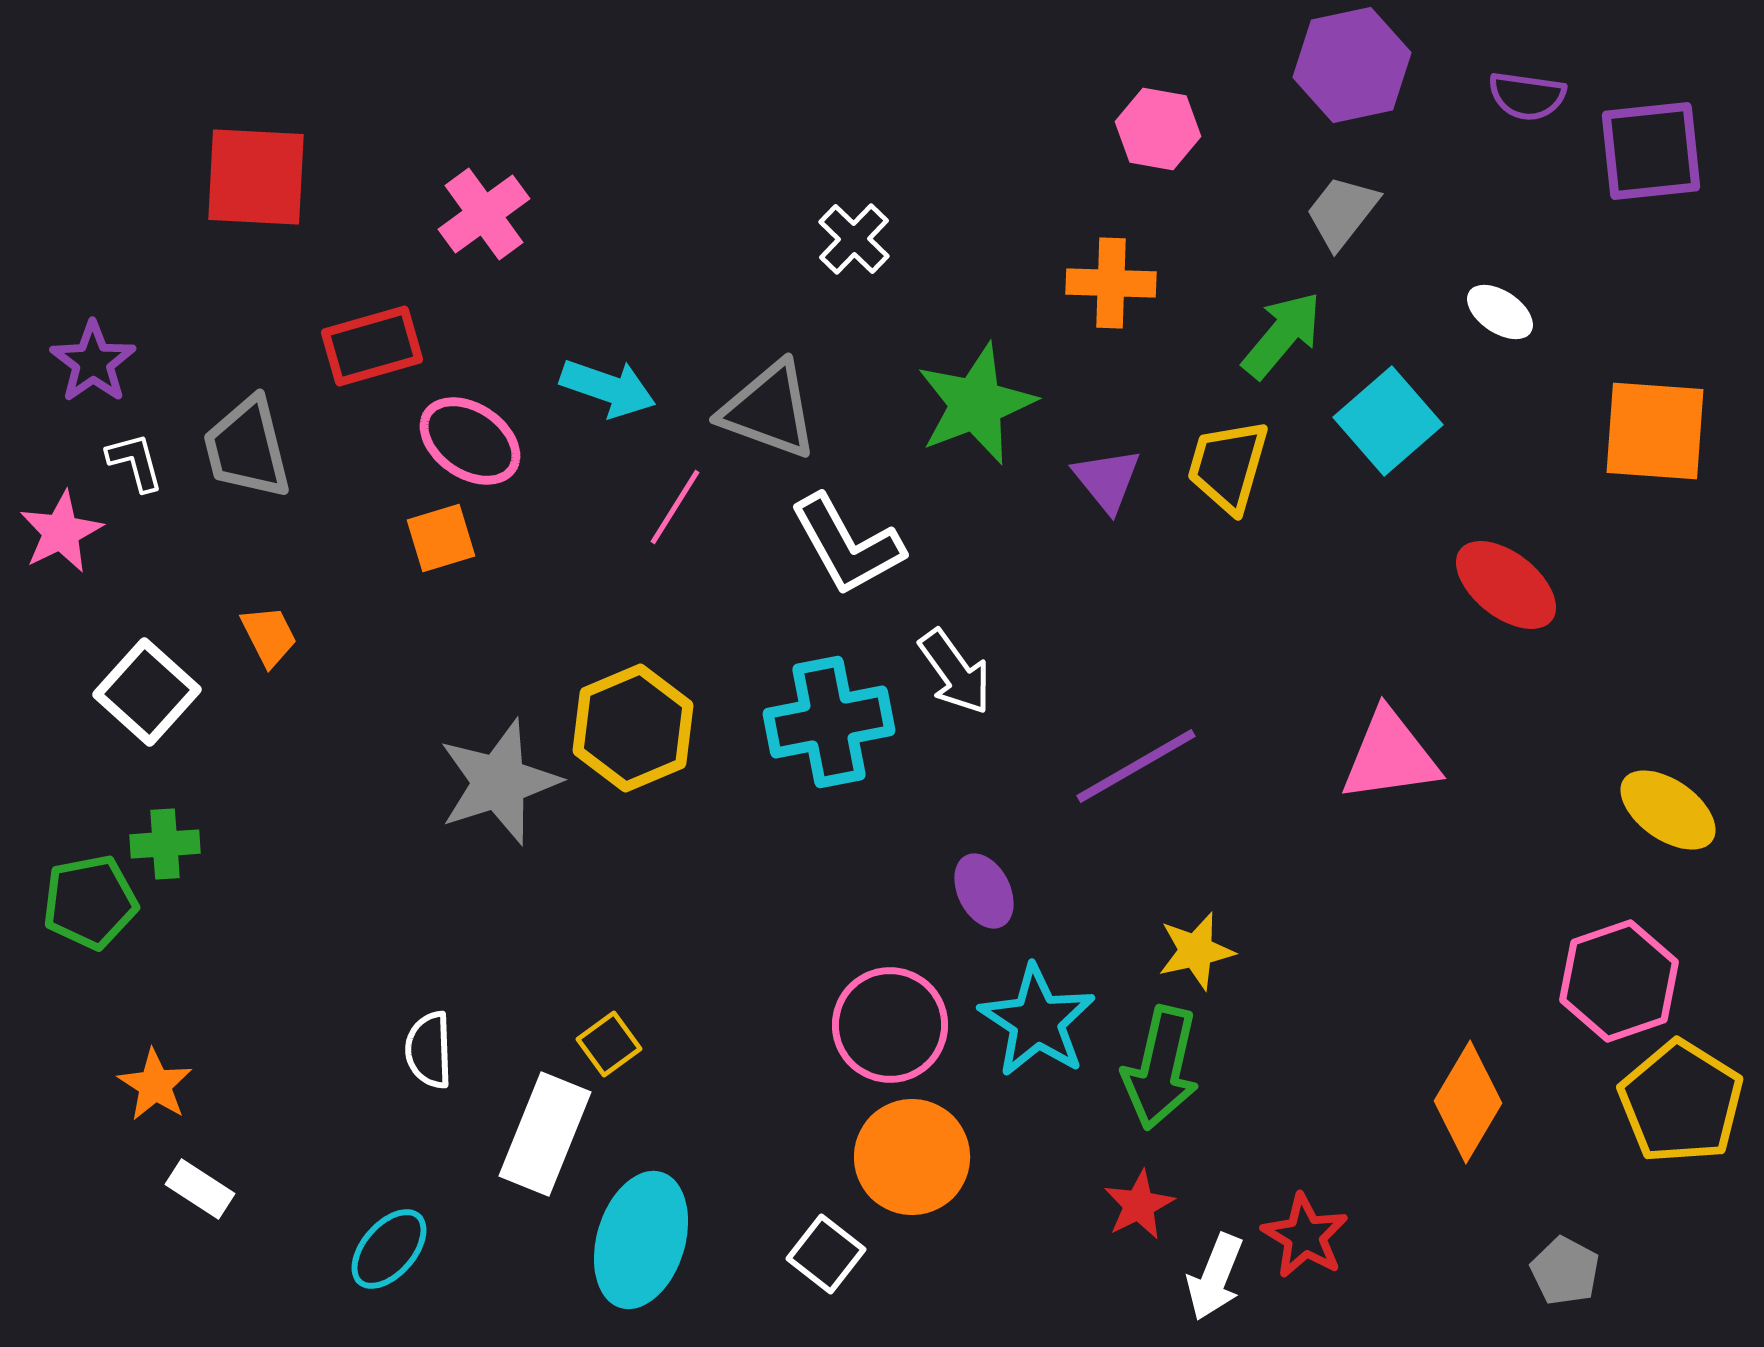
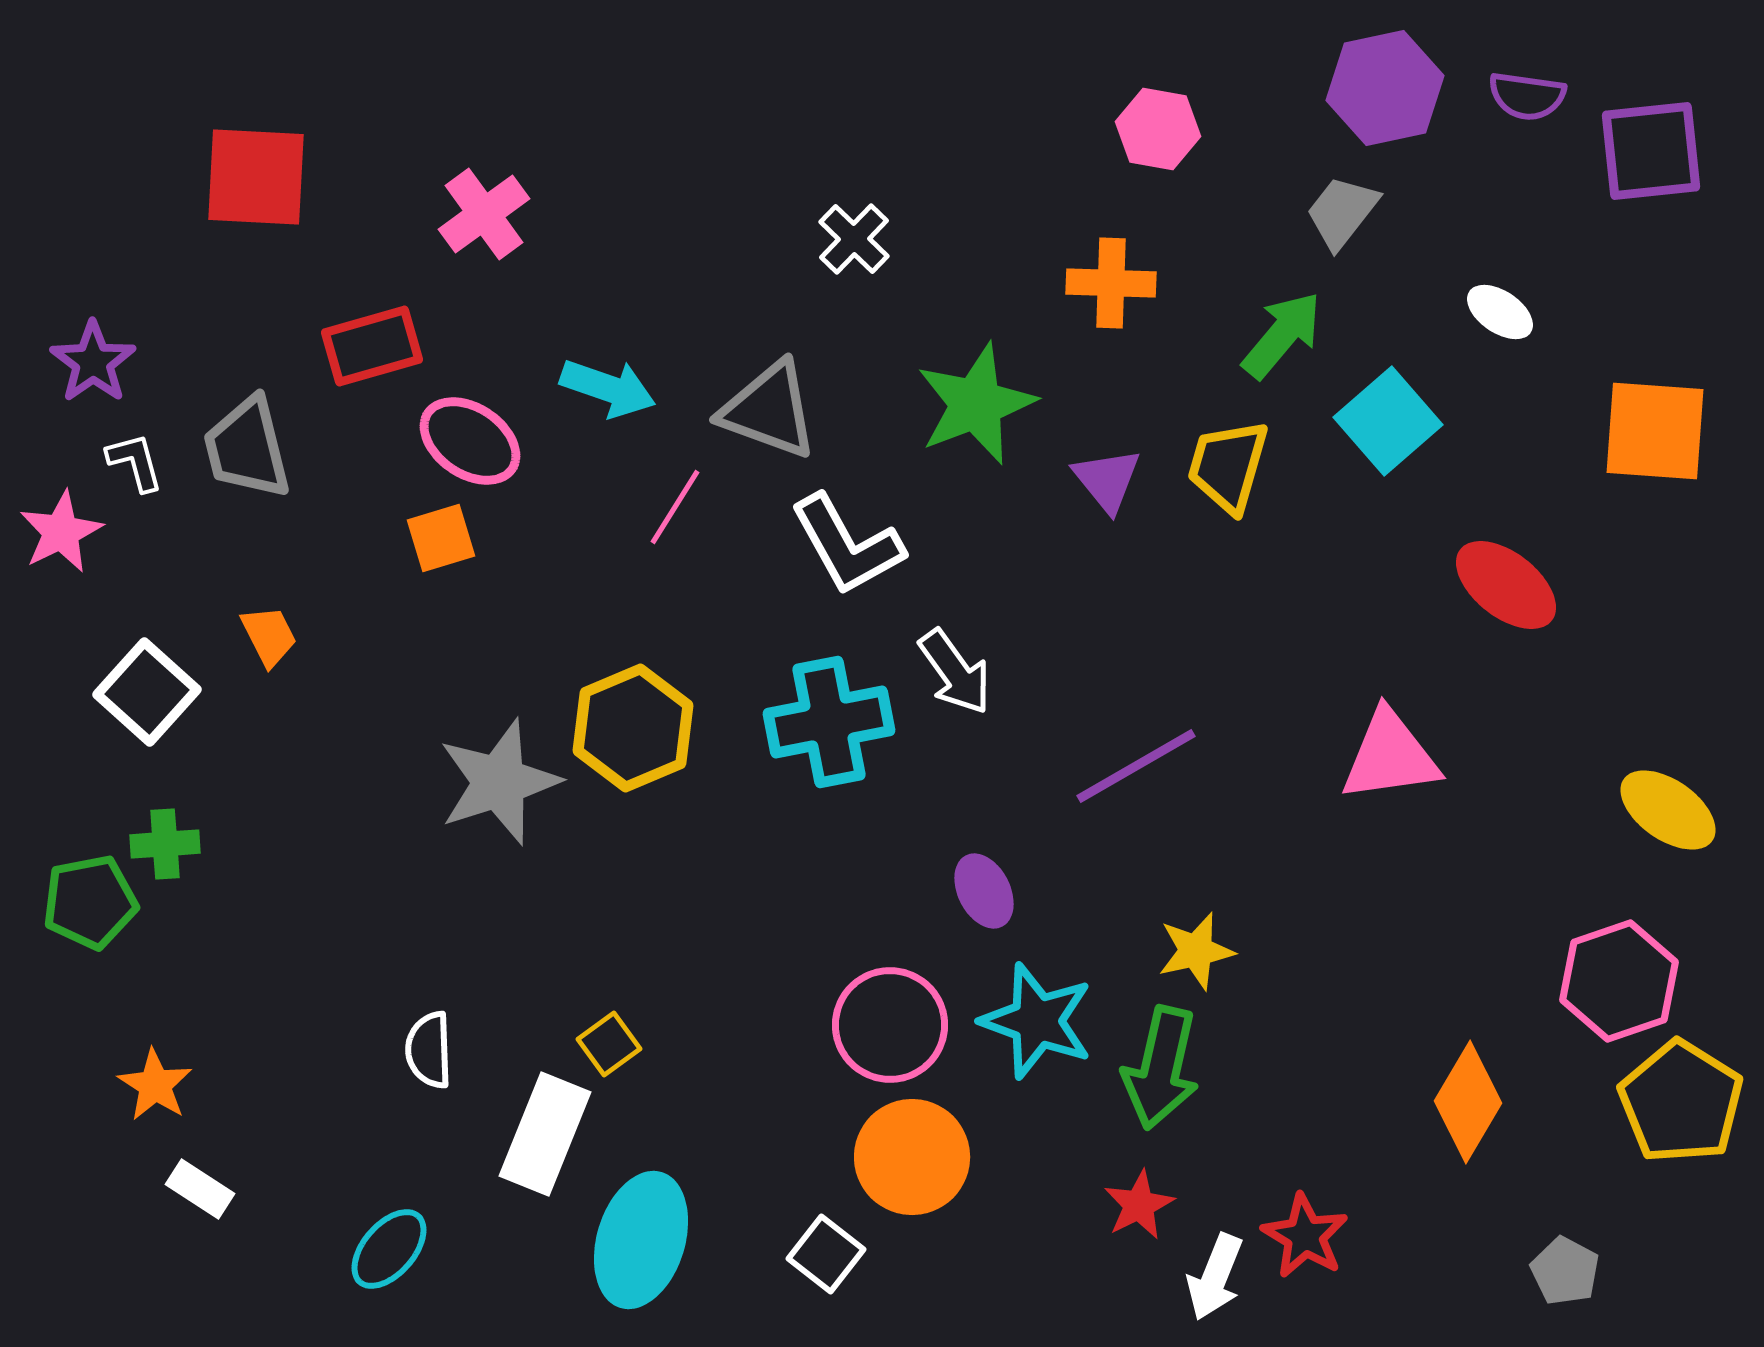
purple hexagon at (1352, 65): moved 33 px right, 23 px down
cyan star at (1037, 1021): rotated 13 degrees counterclockwise
